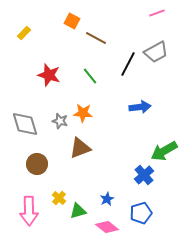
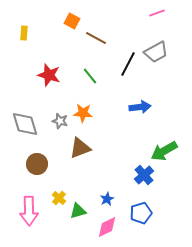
yellow rectangle: rotated 40 degrees counterclockwise
pink diamond: rotated 65 degrees counterclockwise
